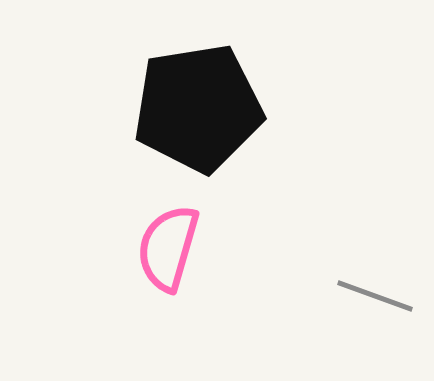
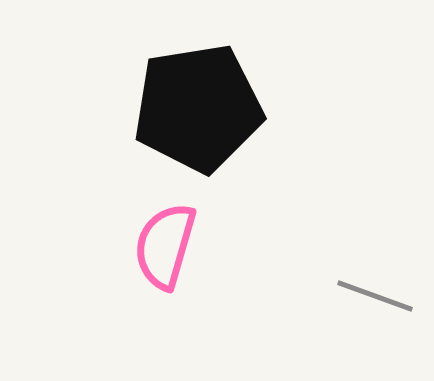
pink semicircle: moved 3 px left, 2 px up
